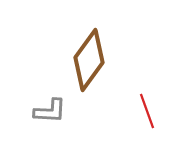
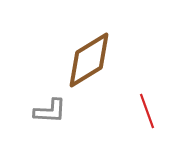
brown diamond: rotated 22 degrees clockwise
